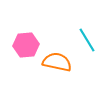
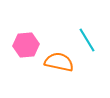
orange semicircle: moved 2 px right
